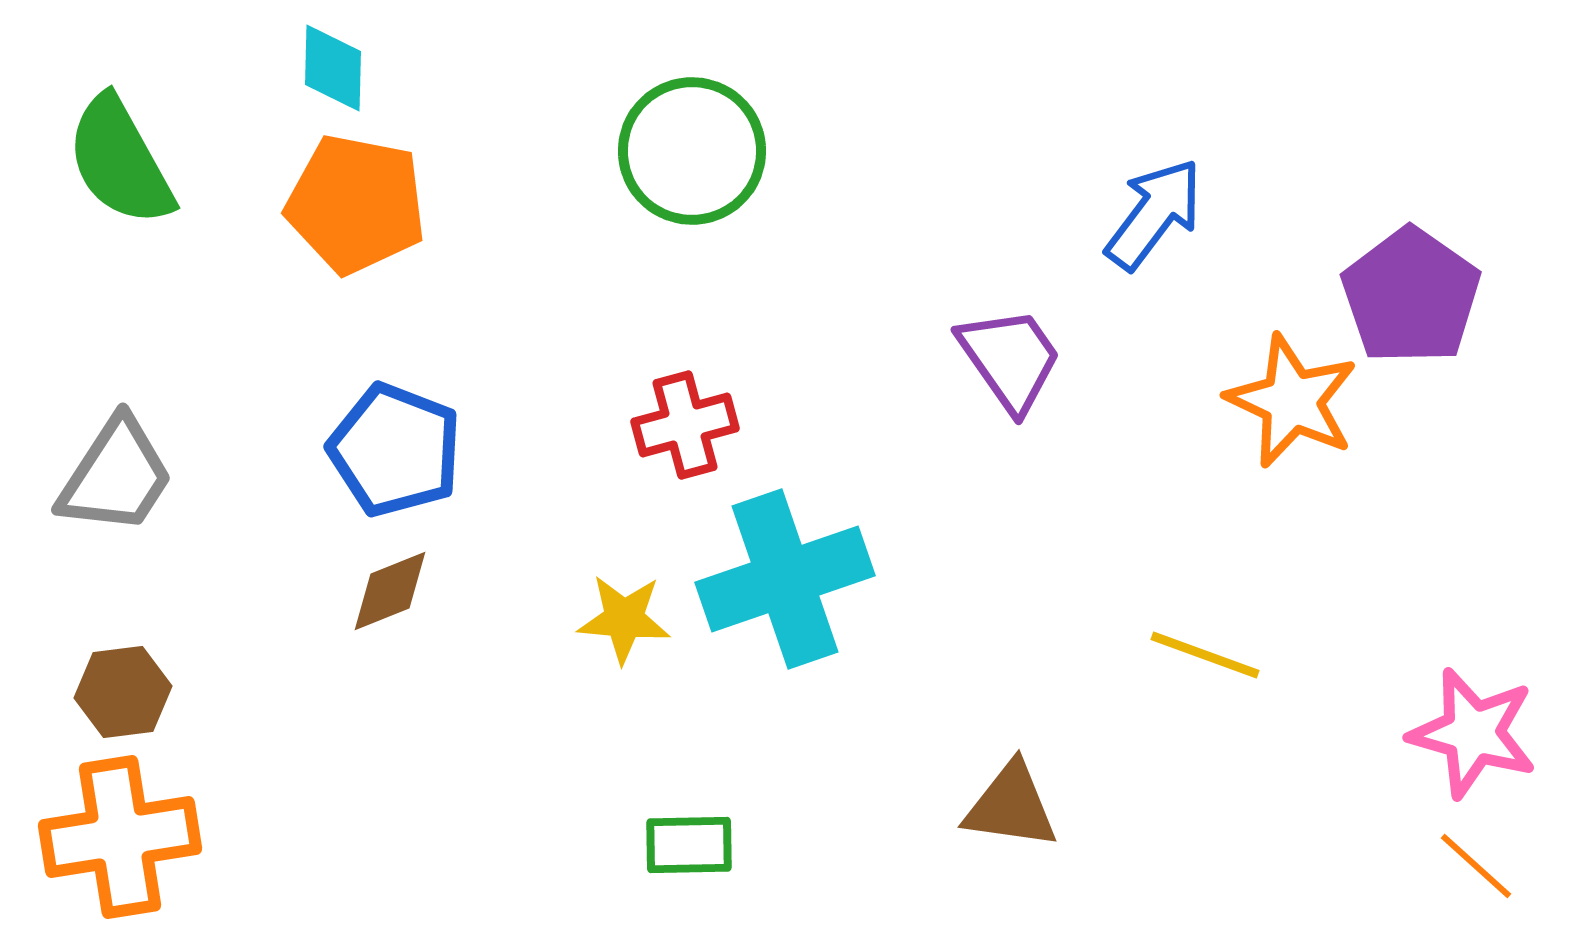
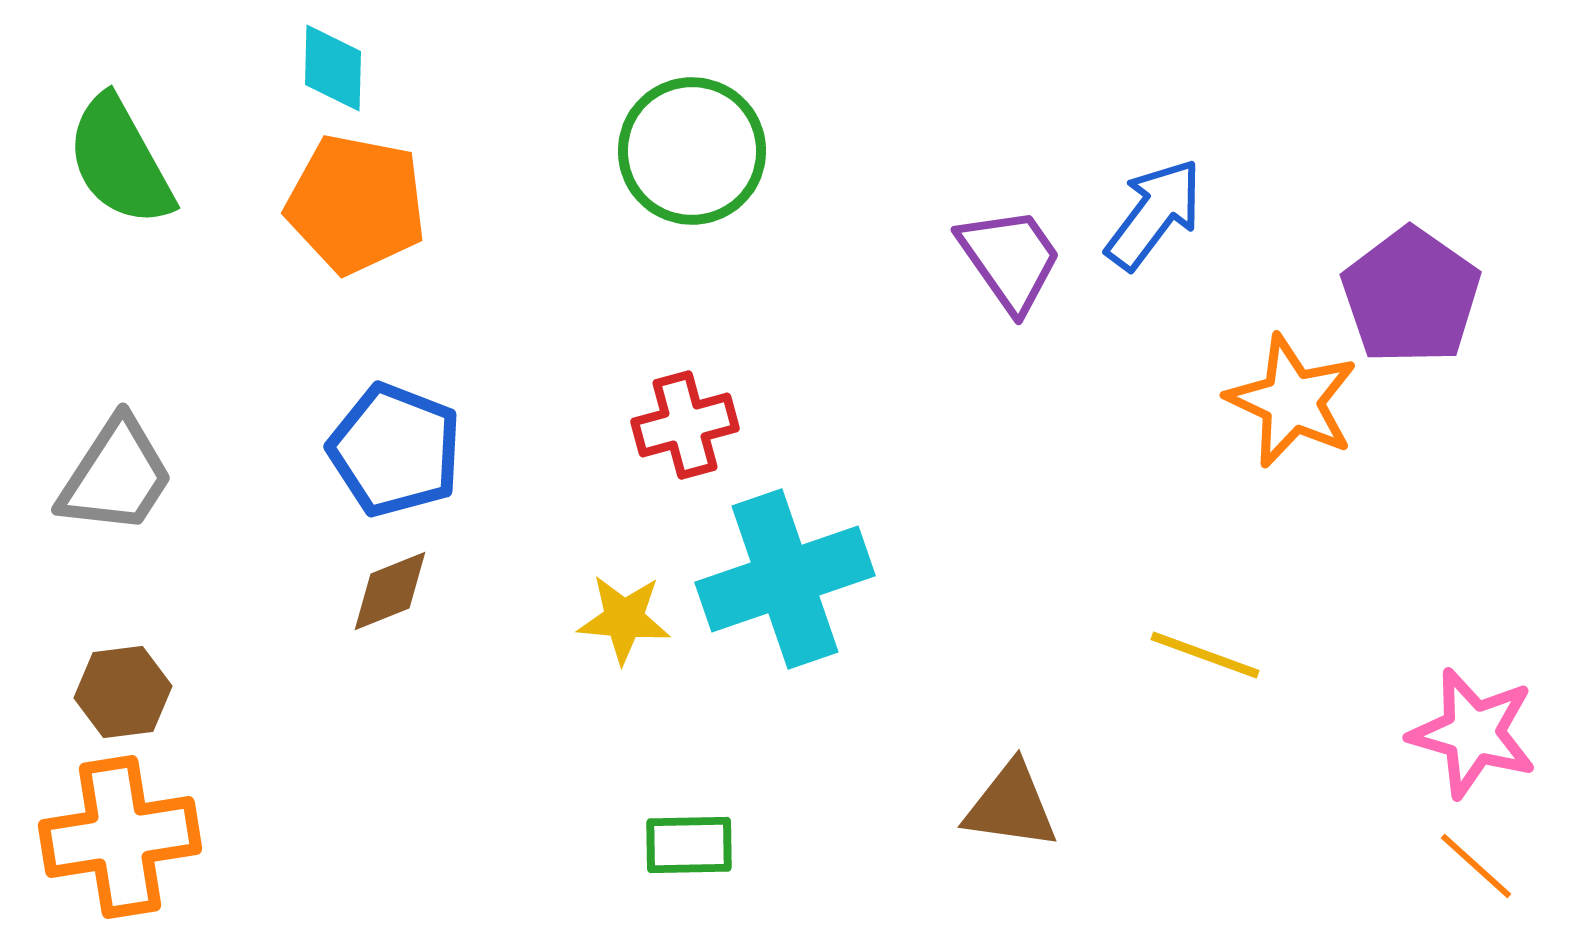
purple trapezoid: moved 100 px up
